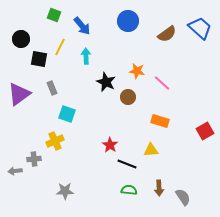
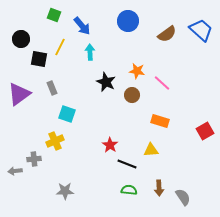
blue trapezoid: moved 1 px right, 2 px down
cyan arrow: moved 4 px right, 4 px up
brown circle: moved 4 px right, 2 px up
